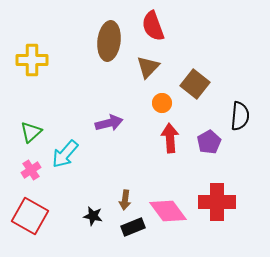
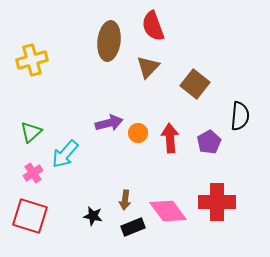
yellow cross: rotated 16 degrees counterclockwise
orange circle: moved 24 px left, 30 px down
pink cross: moved 2 px right, 3 px down
red square: rotated 12 degrees counterclockwise
